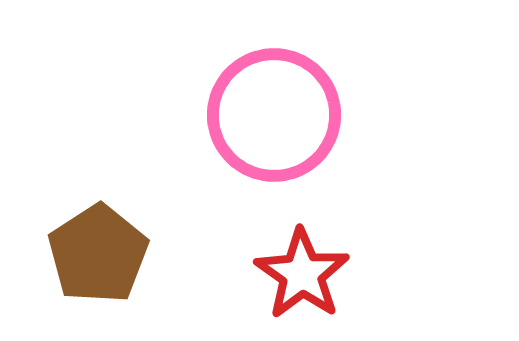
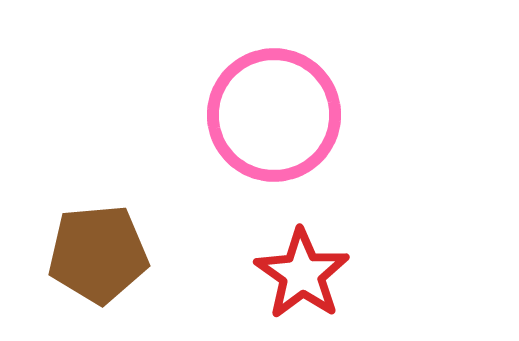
brown pentagon: rotated 28 degrees clockwise
